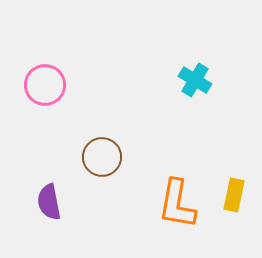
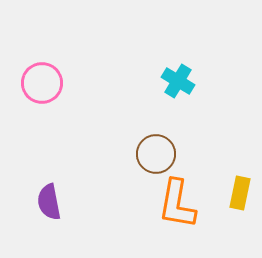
cyan cross: moved 17 px left, 1 px down
pink circle: moved 3 px left, 2 px up
brown circle: moved 54 px right, 3 px up
yellow rectangle: moved 6 px right, 2 px up
